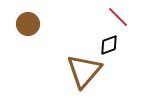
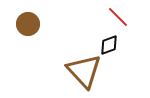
brown triangle: rotated 24 degrees counterclockwise
